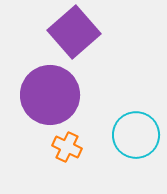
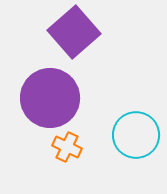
purple circle: moved 3 px down
